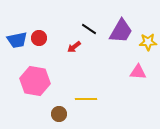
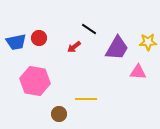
purple trapezoid: moved 4 px left, 17 px down
blue trapezoid: moved 1 px left, 2 px down
